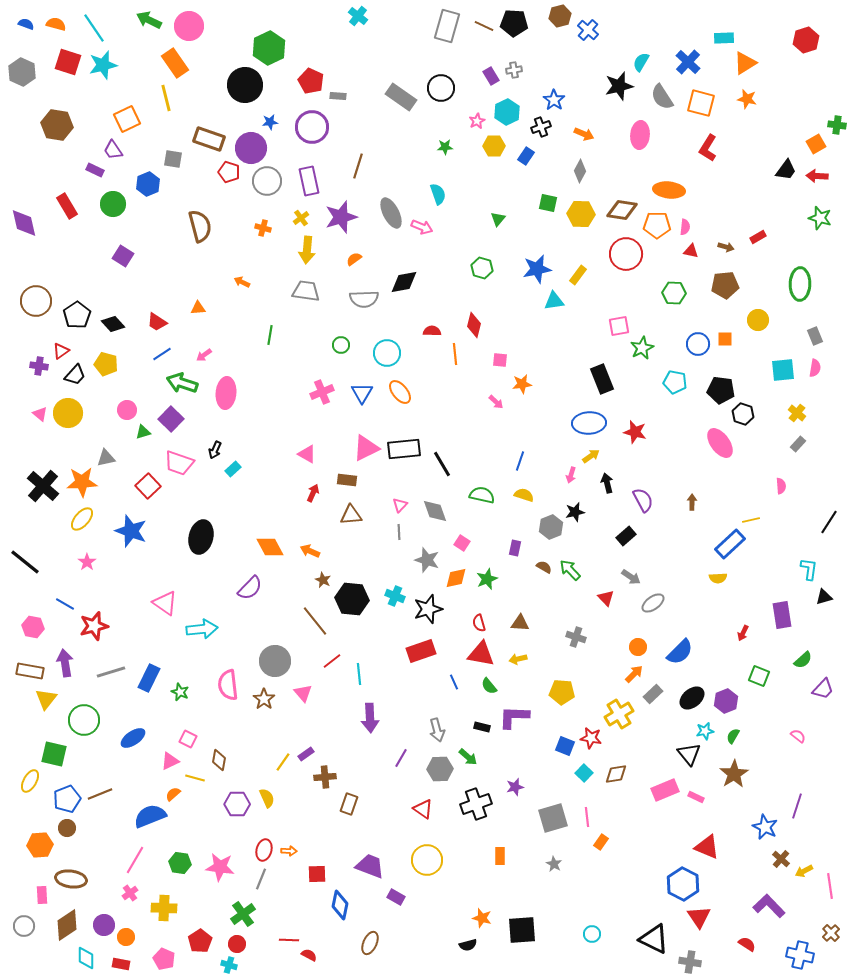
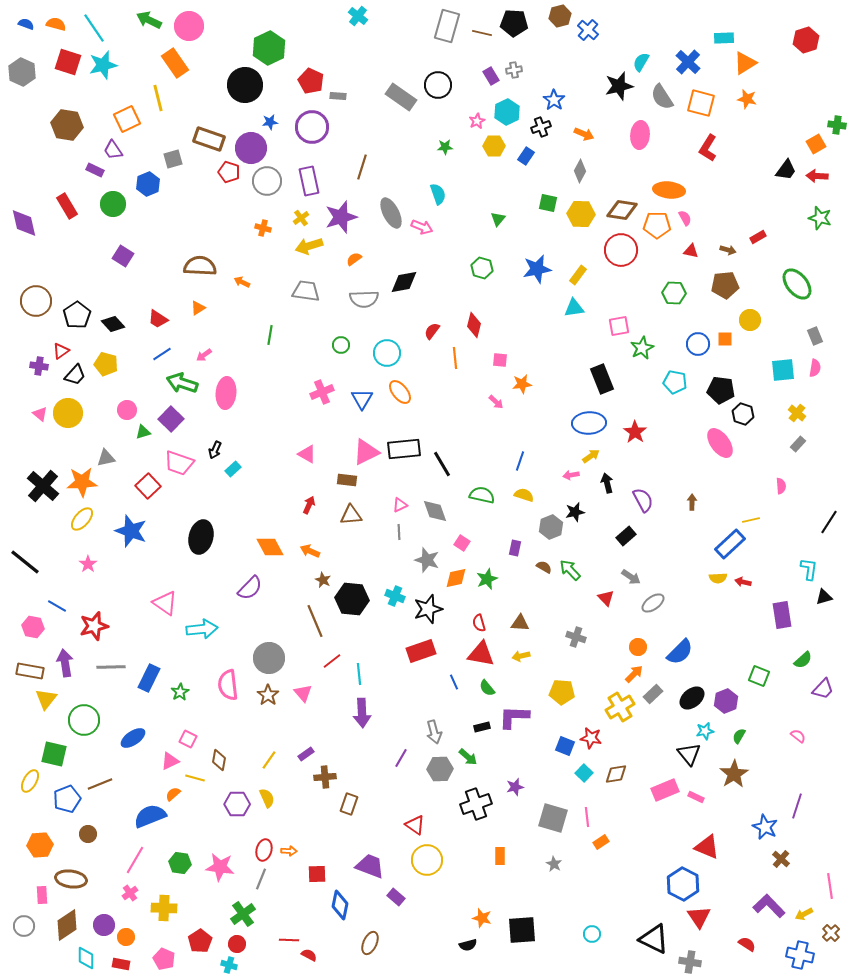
brown line at (484, 26): moved 2 px left, 7 px down; rotated 12 degrees counterclockwise
black circle at (441, 88): moved 3 px left, 3 px up
yellow line at (166, 98): moved 8 px left
brown hexagon at (57, 125): moved 10 px right
gray square at (173, 159): rotated 24 degrees counterclockwise
brown line at (358, 166): moved 4 px right, 1 px down
brown semicircle at (200, 226): moved 40 px down; rotated 72 degrees counterclockwise
pink semicircle at (685, 227): moved 9 px up; rotated 35 degrees counterclockwise
brown arrow at (726, 247): moved 2 px right, 3 px down
yellow arrow at (307, 250): moved 2 px right, 4 px up; rotated 68 degrees clockwise
red circle at (626, 254): moved 5 px left, 4 px up
green ellipse at (800, 284): moved 3 px left; rotated 40 degrees counterclockwise
cyan triangle at (554, 301): moved 20 px right, 7 px down
orange triangle at (198, 308): rotated 28 degrees counterclockwise
yellow circle at (758, 320): moved 8 px left
red trapezoid at (157, 322): moved 1 px right, 3 px up
red semicircle at (432, 331): rotated 54 degrees counterclockwise
orange line at (455, 354): moved 4 px down
blue triangle at (362, 393): moved 6 px down
red star at (635, 432): rotated 20 degrees clockwise
pink triangle at (366, 448): moved 4 px down
pink arrow at (571, 475): rotated 63 degrees clockwise
red arrow at (313, 493): moved 4 px left, 12 px down
pink triangle at (400, 505): rotated 21 degrees clockwise
pink star at (87, 562): moved 1 px right, 2 px down
blue line at (65, 604): moved 8 px left, 2 px down
brown line at (315, 621): rotated 16 degrees clockwise
red arrow at (743, 633): moved 51 px up; rotated 77 degrees clockwise
yellow arrow at (518, 659): moved 3 px right, 3 px up
gray circle at (275, 661): moved 6 px left, 3 px up
gray line at (111, 672): moved 5 px up; rotated 16 degrees clockwise
green semicircle at (489, 686): moved 2 px left, 2 px down
green star at (180, 692): rotated 18 degrees clockwise
brown star at (264, 699): moved 4 px right, 4 px up
yellow cross at (619, 714): moved 1 px right, 7 px up
purple arrow at (370, 718): moved 8 px left, 5 px up
black rectangle at (482, 727): rotated 28 degrees counterclockwise
gray arrow at (437, 730): moved 3 px left, 2 px down
green semicircle at (733, 736): moved 6 px right
yellow line at (283, 762): moved 14 px left, 2 px up
brown line at (100, 794): moved 10 px up
red triangle at (423, 809): moved 8 px left, 16 px down
gray square at (553, 818): rotated 32 degrees clockwise
brown circle at (67, 828): moved 21 px right, 6 px down
orange rectangle at (601, 842): rotated 21 degrees clockwise
yellow arrow at (804, 871): moved 43 px down
purple rectangle at (396, 897): rotated 12 degrees clockwise
